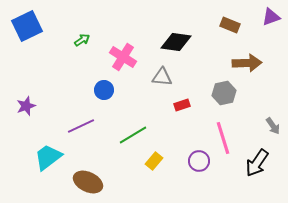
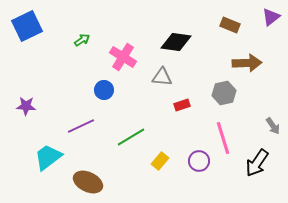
purple triangle: rotated 18 degrees counterclockwise
purple star: rotated 24 degrees clockwise
green line: moved 2 px left, 2 px down
yellow rectangle: moved 6 px right
